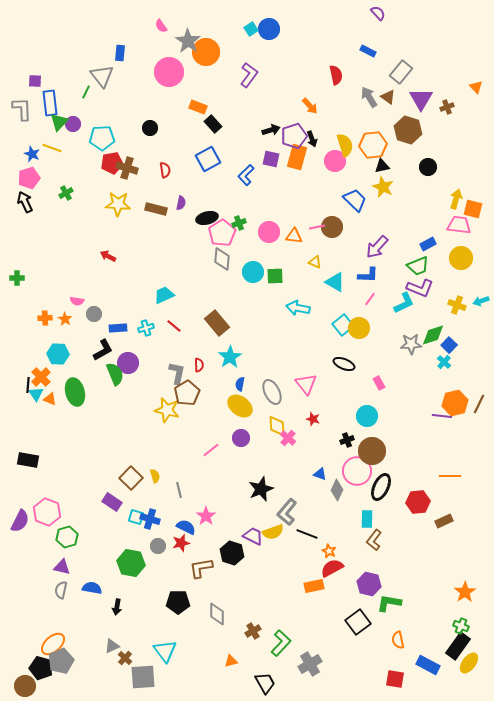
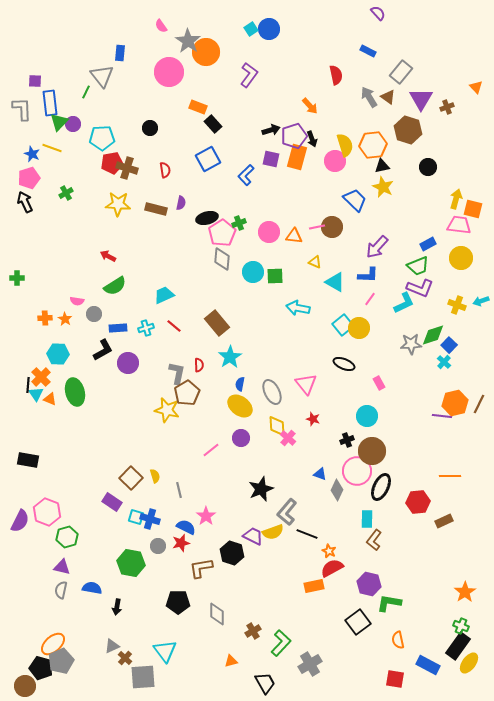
green semicircle at (115, 374): moved 88 px up; rotated 80 degrees clockwise
